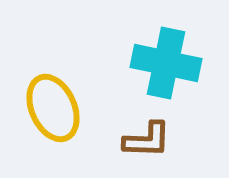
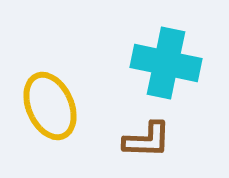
yellow ellipse: moved 3 px left, 2 px up
